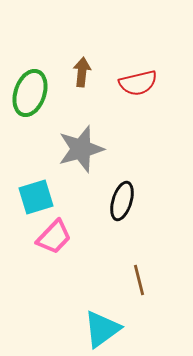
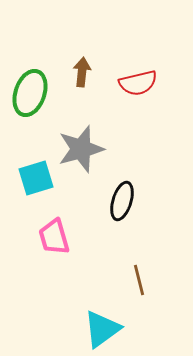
cyan square: moved 19 px up
pink trapezoid: rotated 120 degrees clockwise
